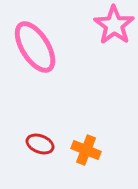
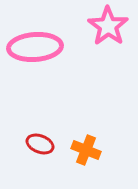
pink star: moved 6 px left, 1 px down
pink ellipse: rotated 62 degrees counterclockwise
